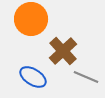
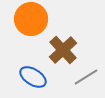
brown cross: moved 1 px up
gray line: rotated 55 degrees counterclockwise
